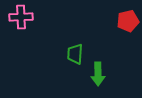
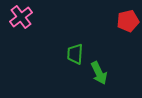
pink cross: rotated 35 degrees counterclockwise
green arrow: moved 1 px right, 1 px up; rotated 25 degrees counterclockwise
